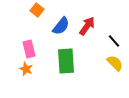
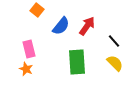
green rectangle: moved 11 px right, 1 px down
